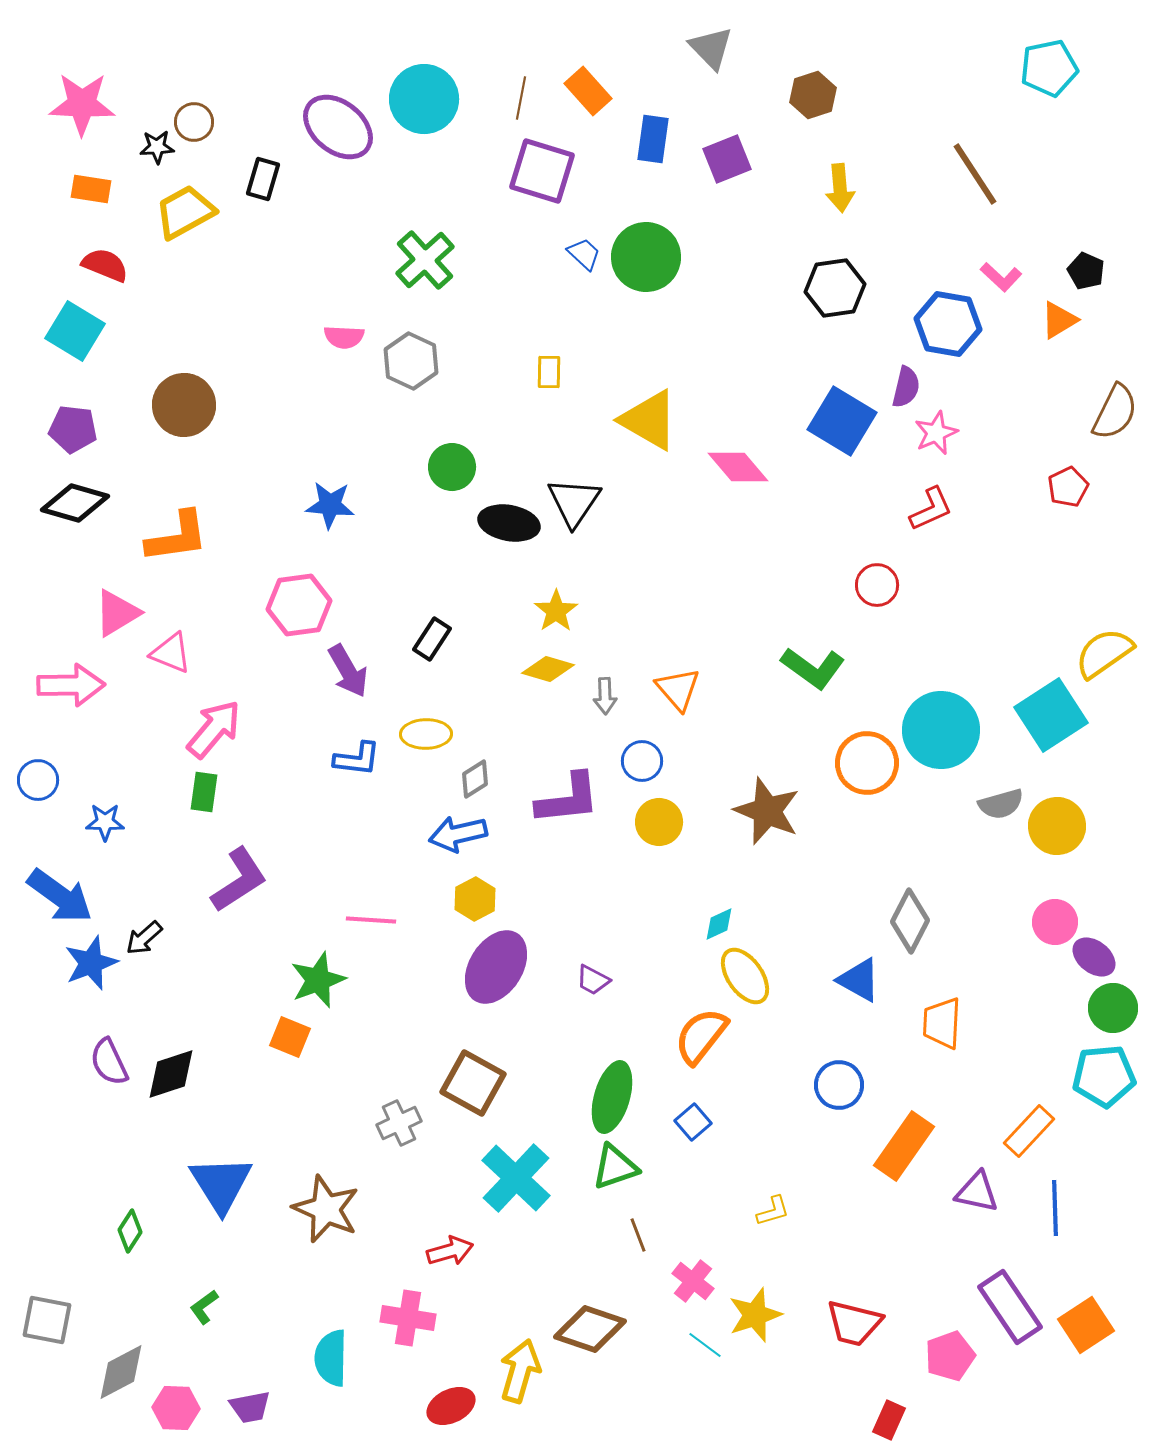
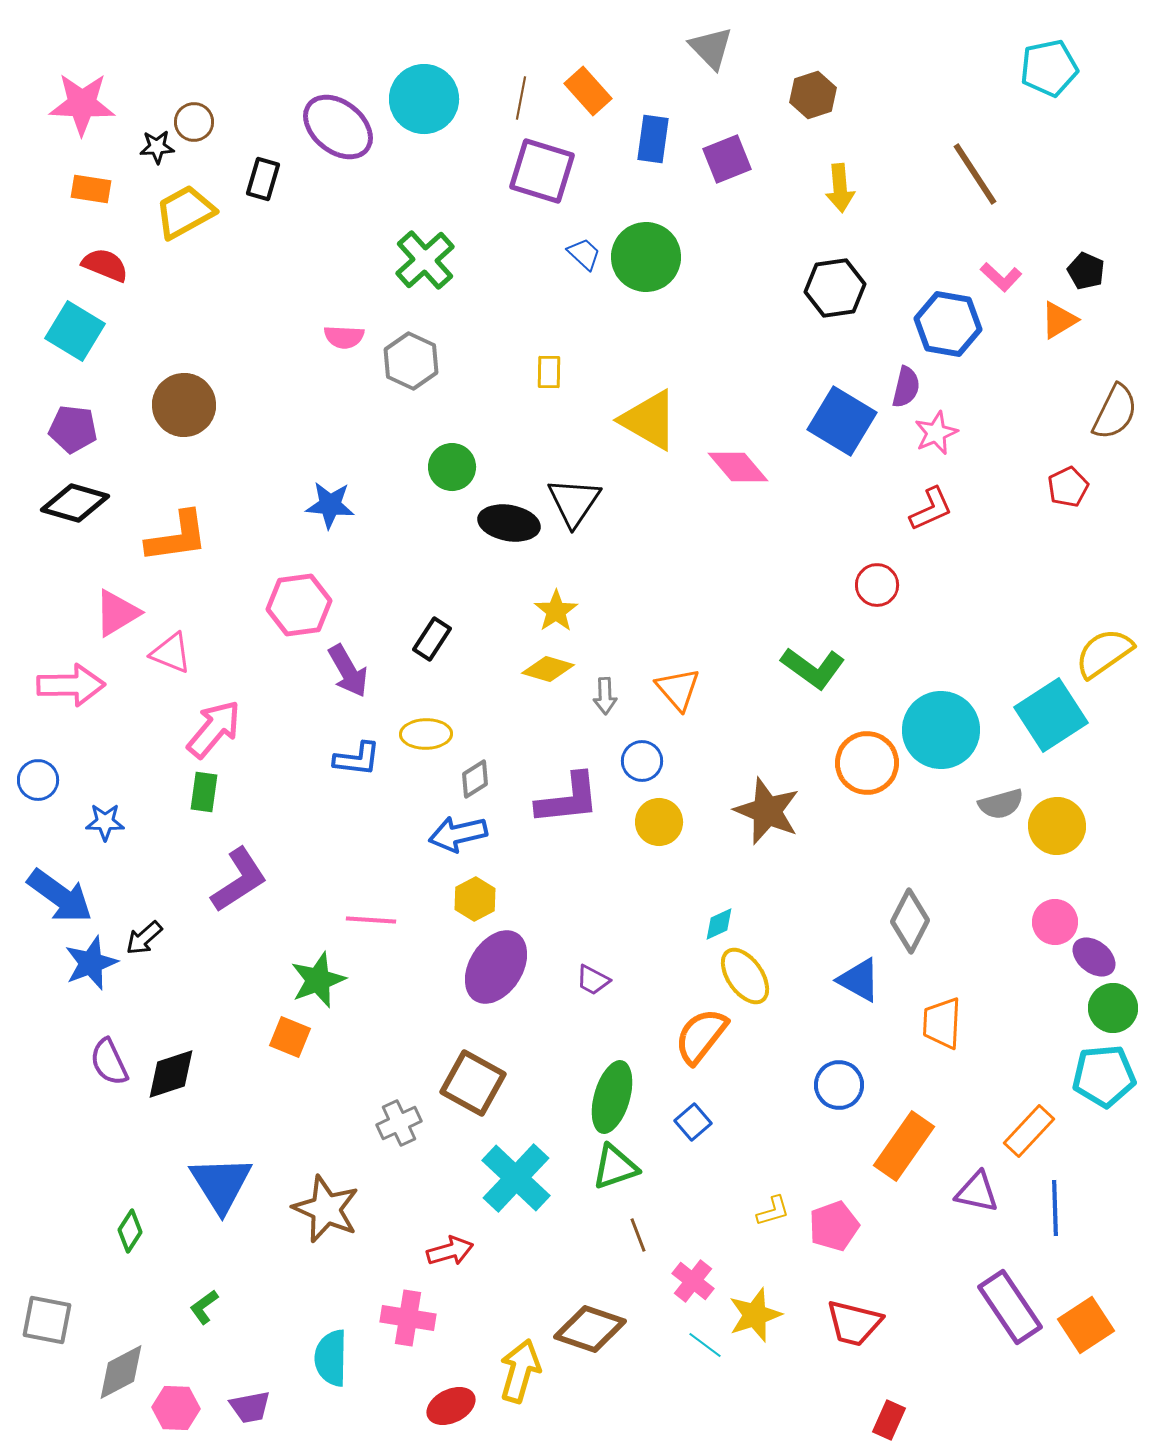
pink pentagon at (950, 1356): moved 116 px left, 130 px up
